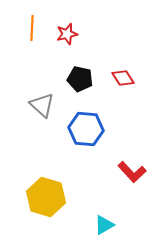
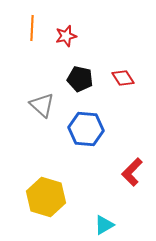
red star: moved 1 px left, 2 px down
red L-shape: rotated 88 degrees clockwise
